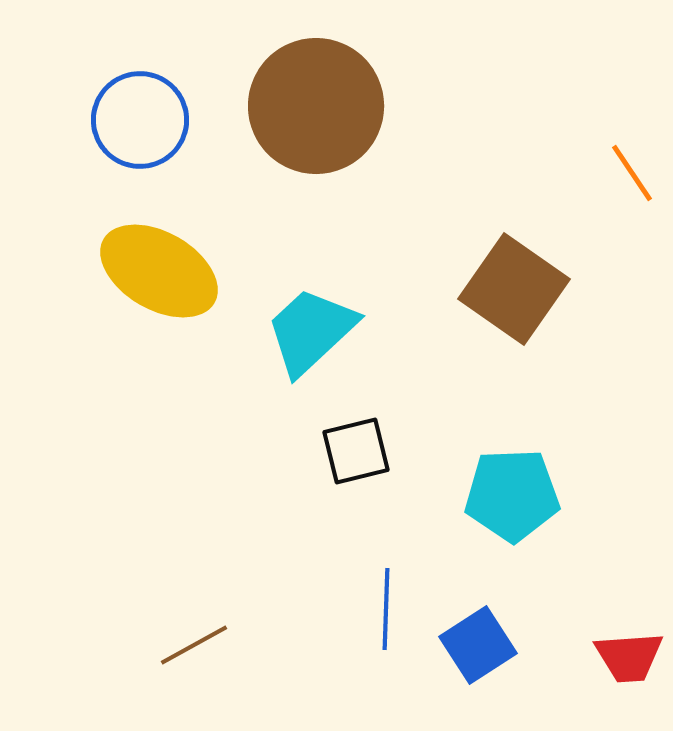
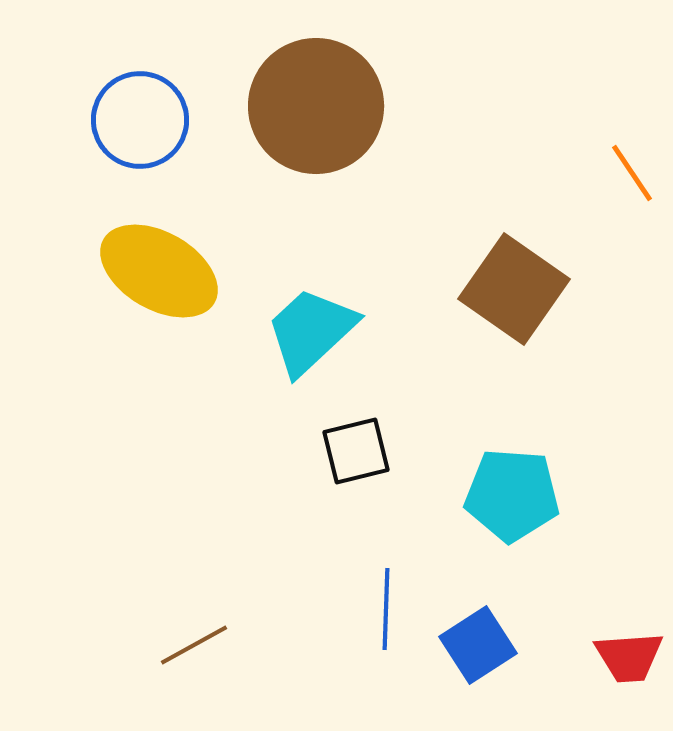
cyan pentagon: rotated 6 degrees clockwise
